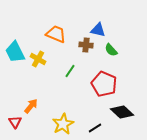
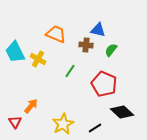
green semicircle: rotated 80 degrees clockwise
